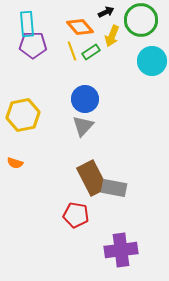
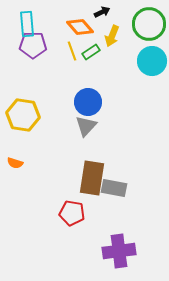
black arrow: moved 4 px left
green circle: moved 8 px right, 4 px down
blue circle: moved 3 px right, 3 px down
yellow hexagon: rotated 20 degrees clockwise
gray triangle: moved 3 px right
brown rectangle: rotated 36 degrees clockwise
red pentagon: moved 4 px left, 2 px up
purple cross: moved 2 px left, 1 px down
